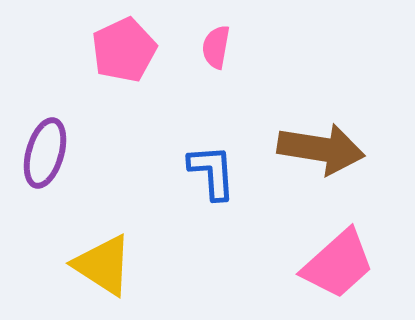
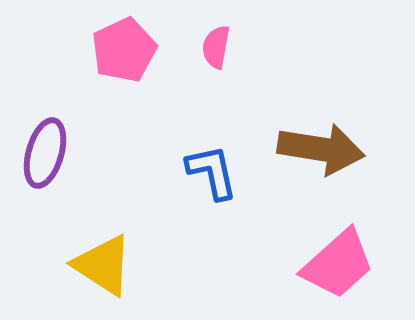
blue L-shape: rotated 8 degrees counterclockwise
